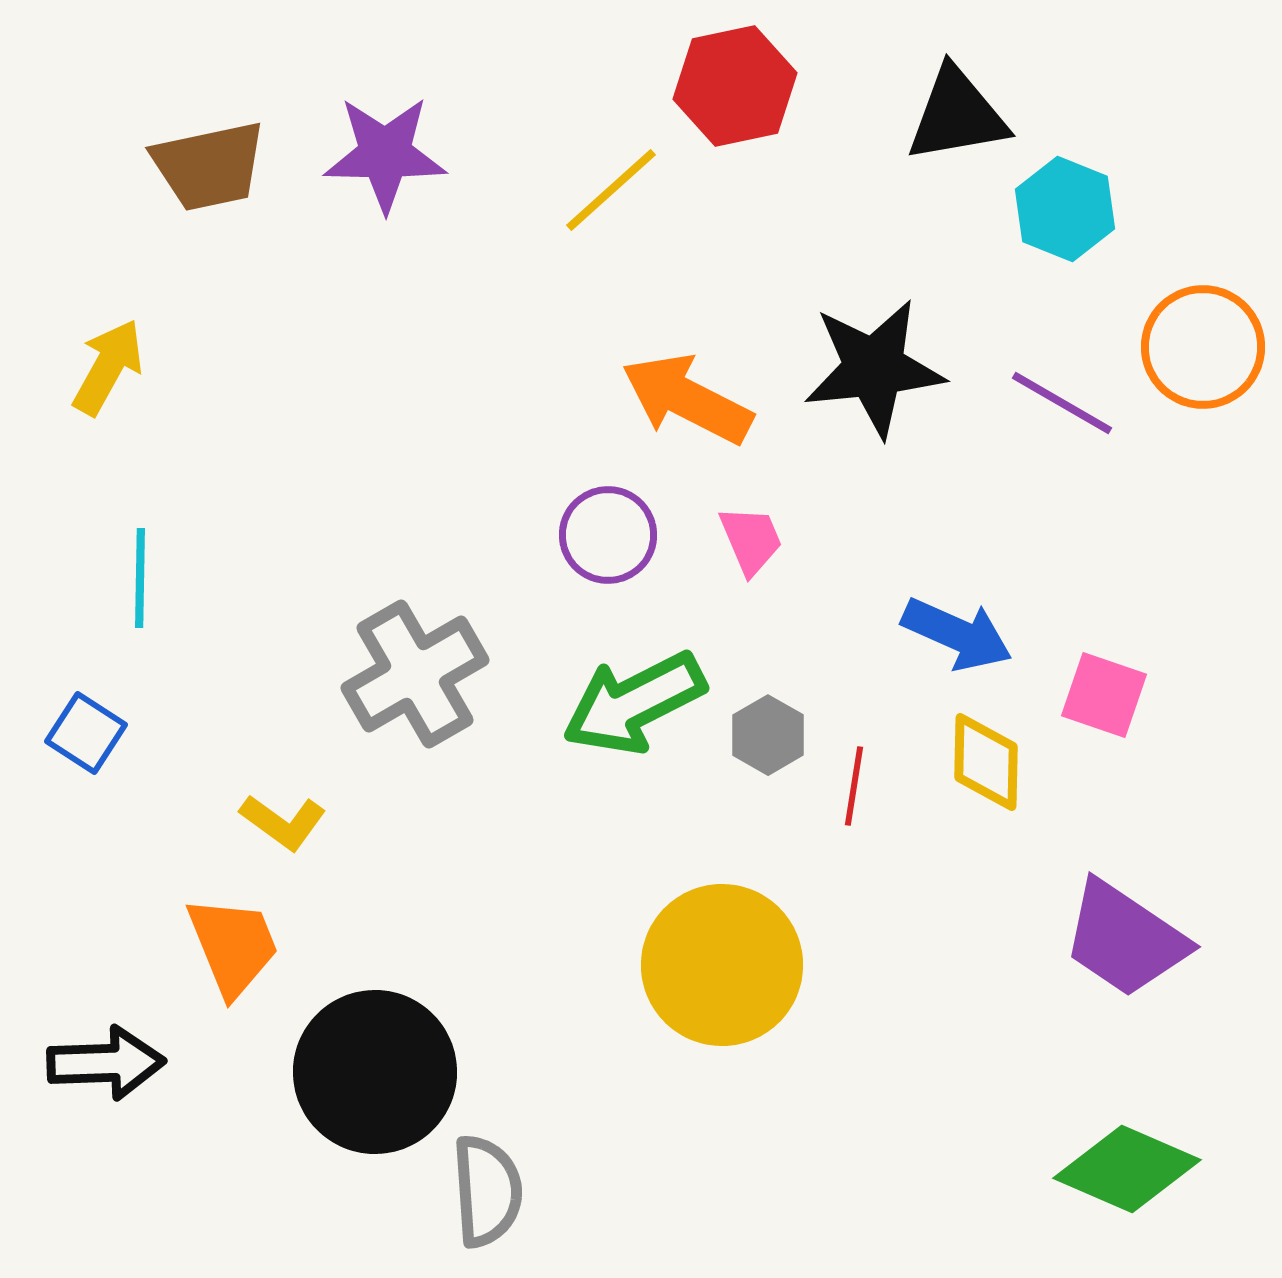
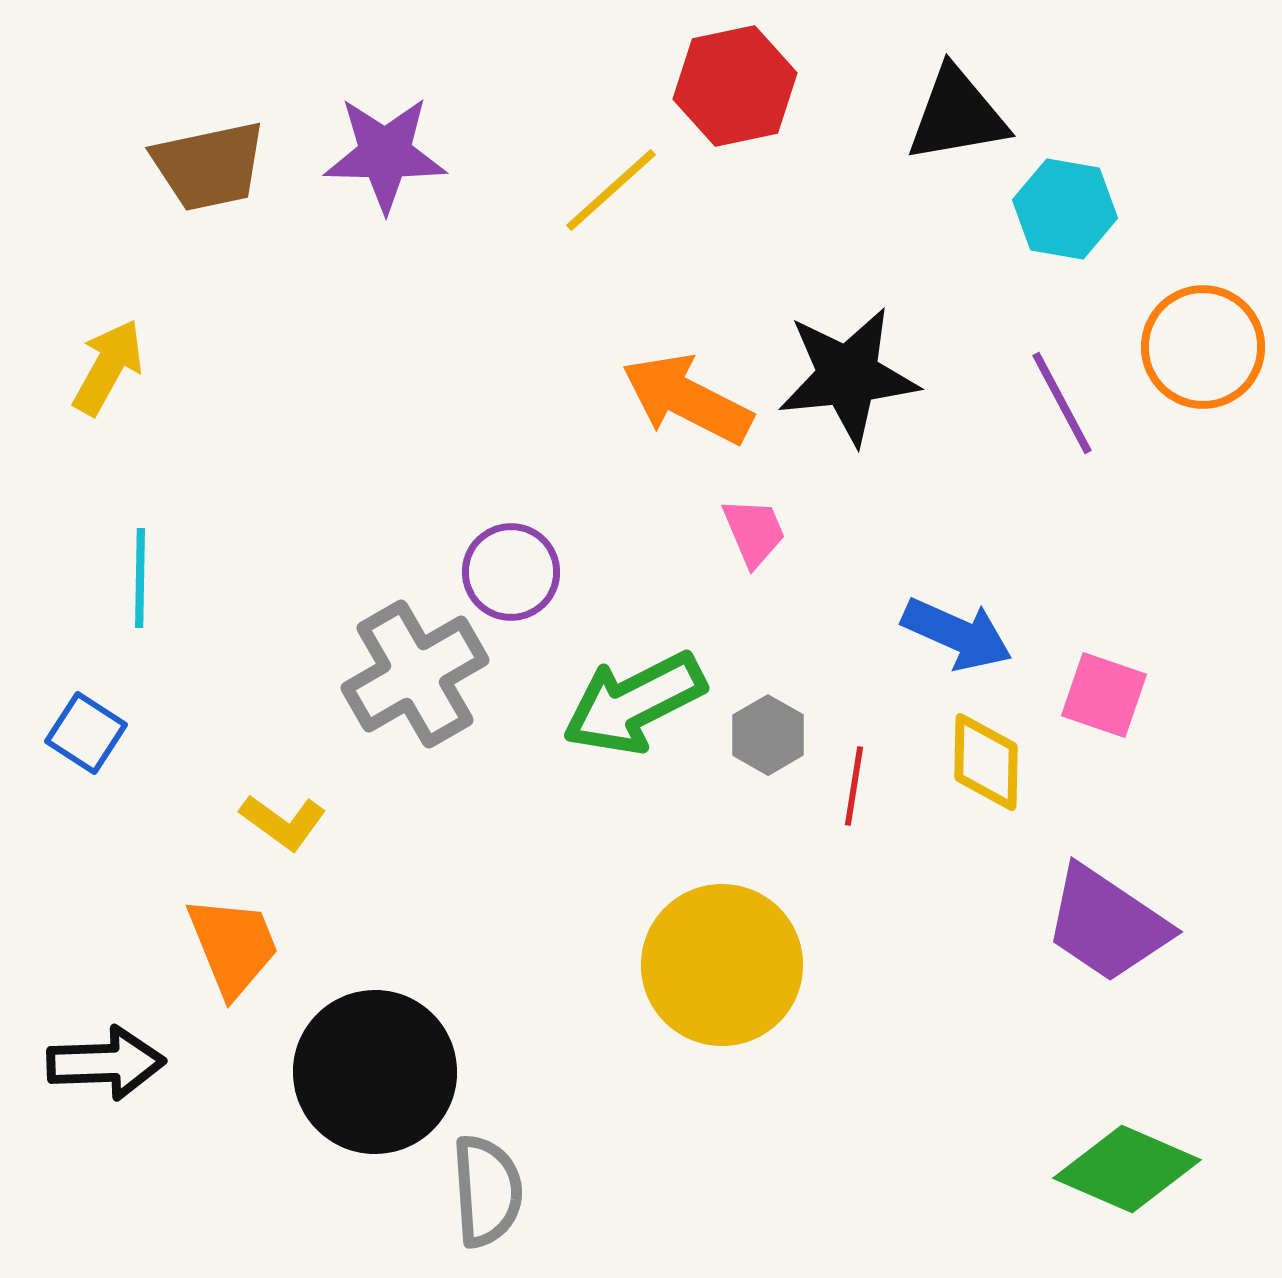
cyan hexagon: rotated 12 degrees counterclockwise
black star: moved 26 px left, 8 px down
purple line: rotated 32 degrees clockwise
purple circle: moved 97 px left, 37 px down
pink trapezoid: moved 3 px right, 8 px up
purple trapezoid: moved 18 px left, 15 px up
